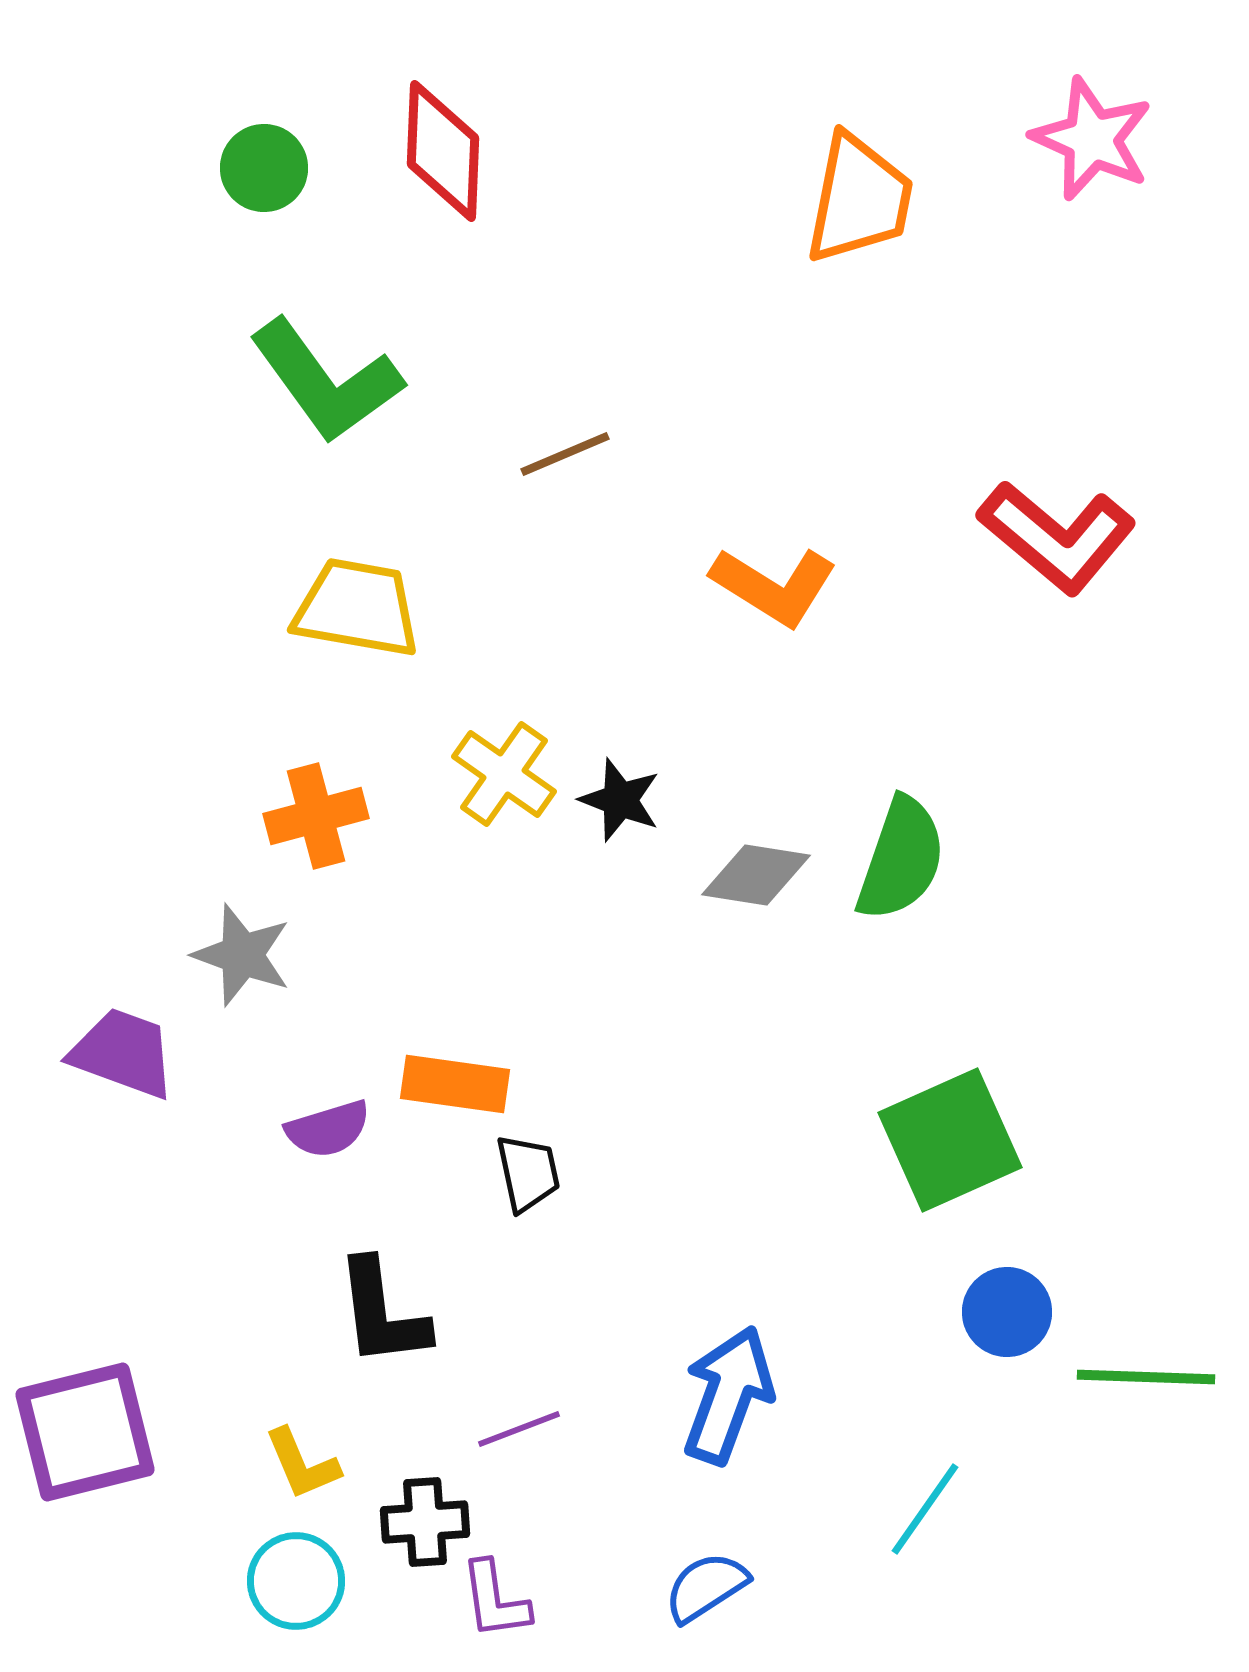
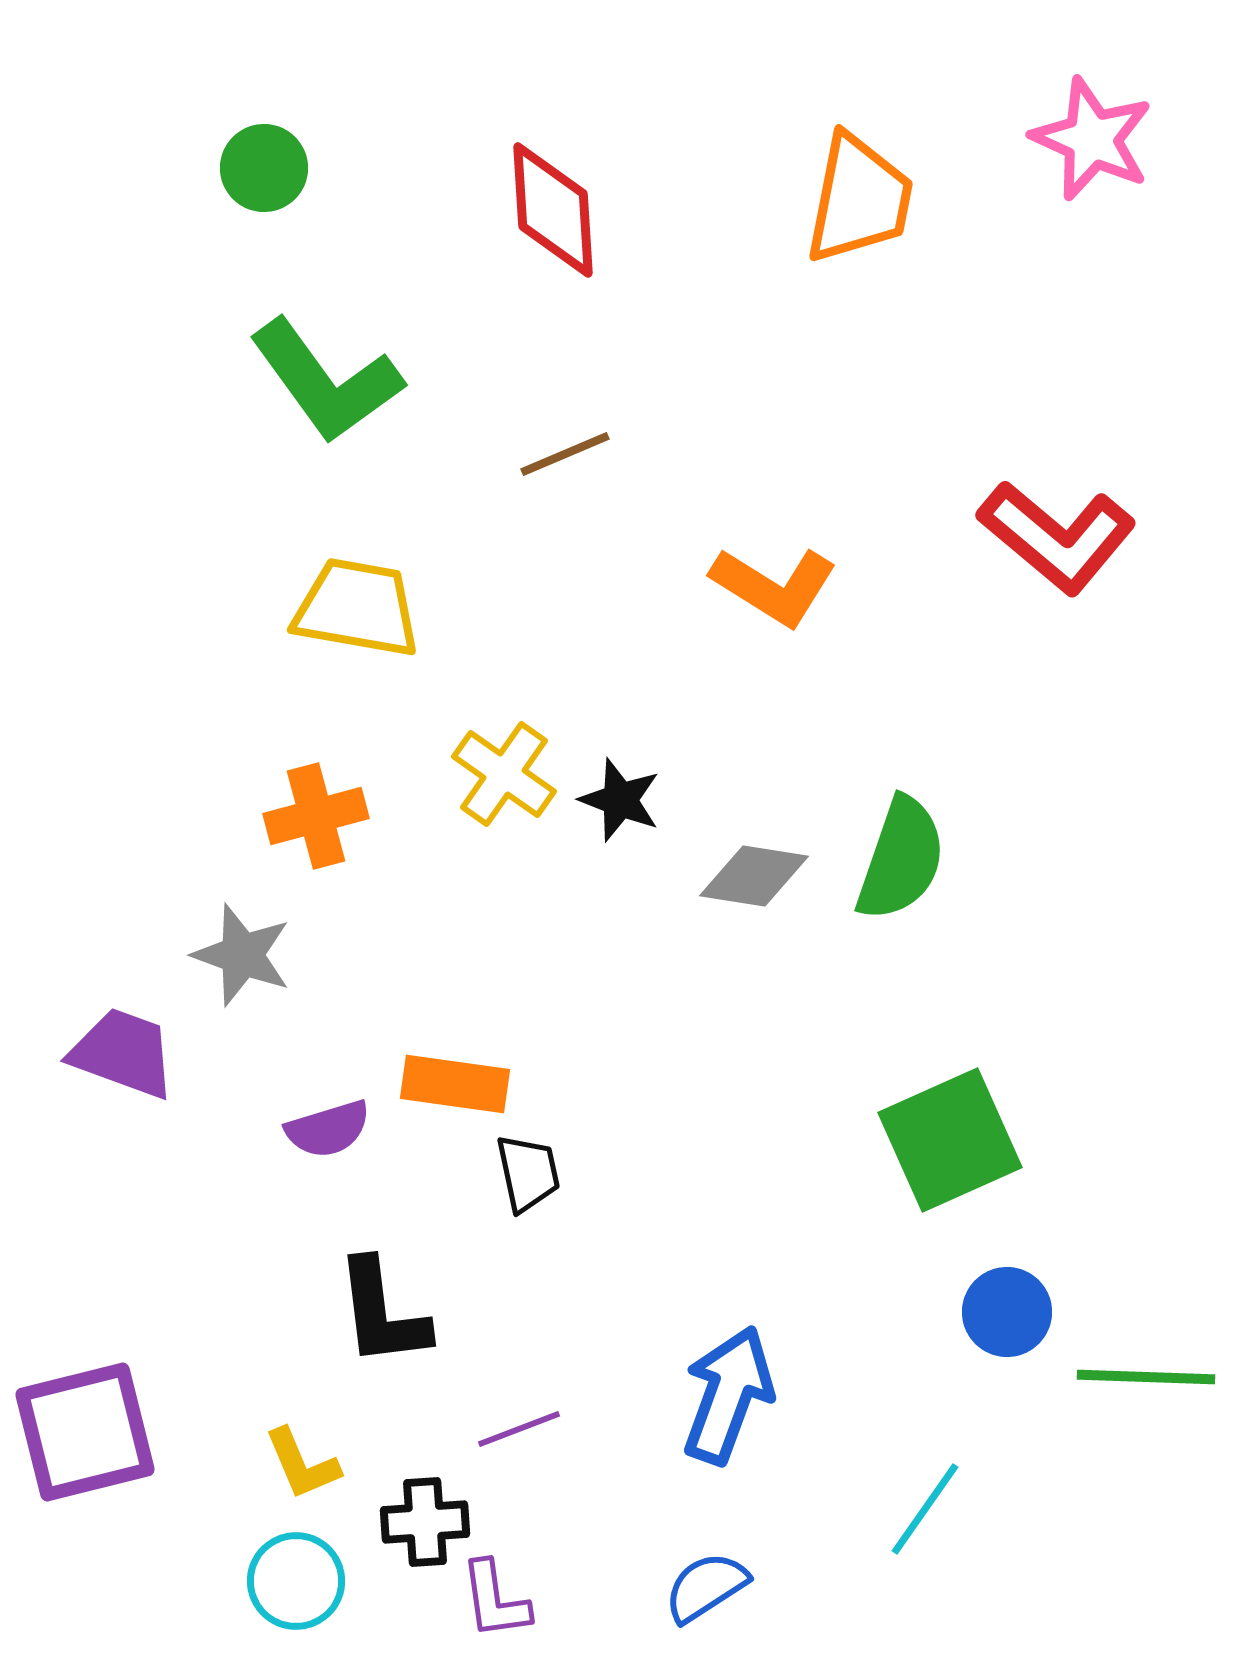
red diamond: moved 110 px right, 59 px down; rotated 6 degrees counterclockwise
gray diamond: moved 2 px left, 1 px down
